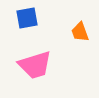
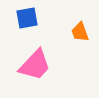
pink trapezoid: rotated 30 degrees counterclockwise
